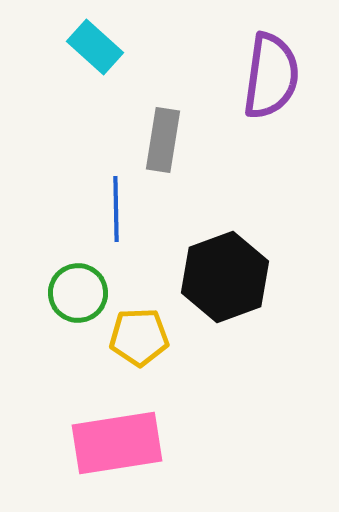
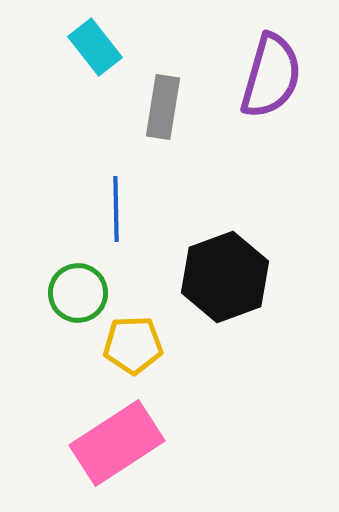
cyan rectangle: rotated 10 degrees clockwise
purple semicircle: rotated 8 degrees clockwise
gray rectangle: moved 33 px up
yellow pentagon: moved 6 px left, 8 px down
pink rectangle: rotated 24 degrees counterclockwise
